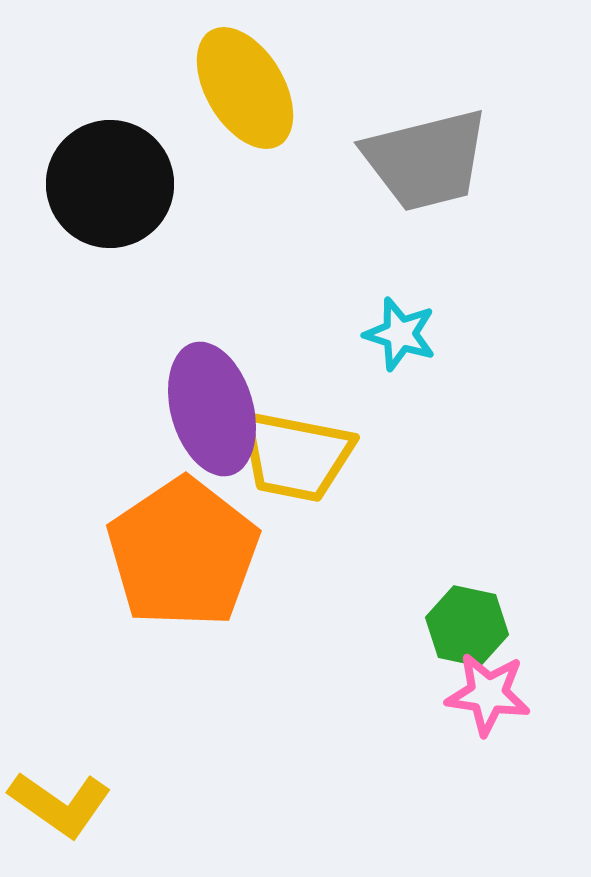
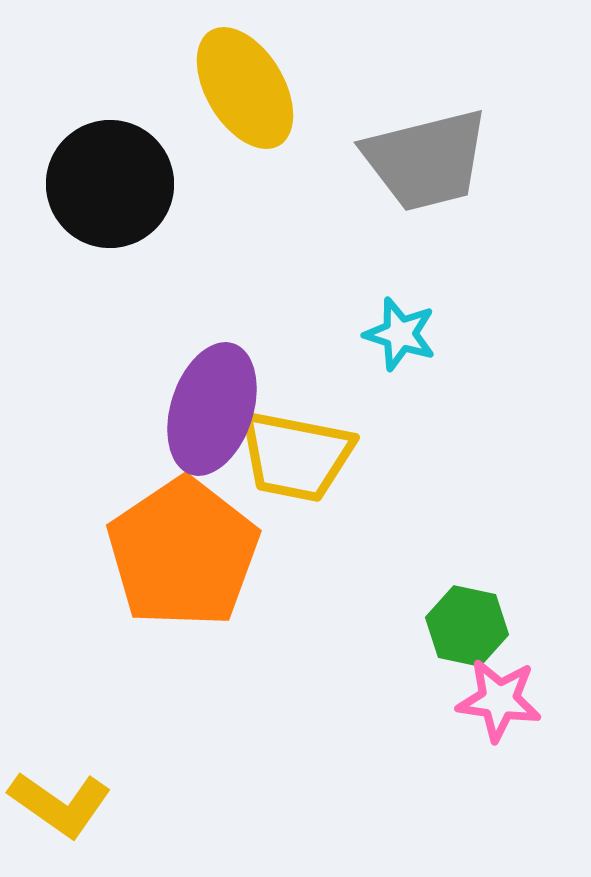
purple ellipse: rotated 34 degrees clockwise
pink star: moved 11 px right, 6 px down
